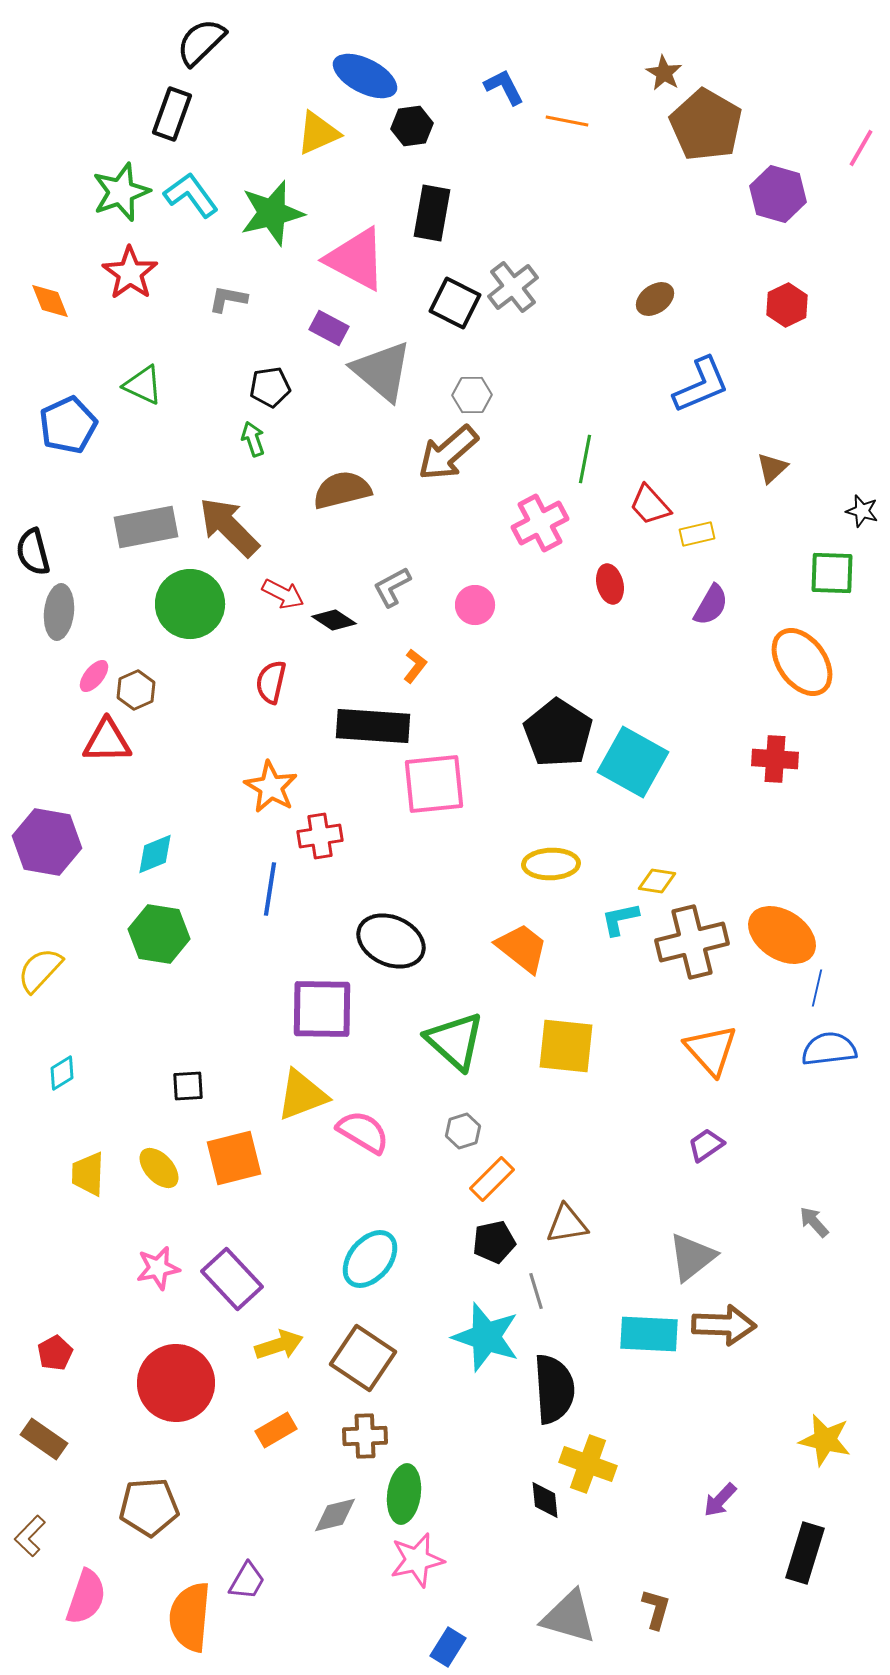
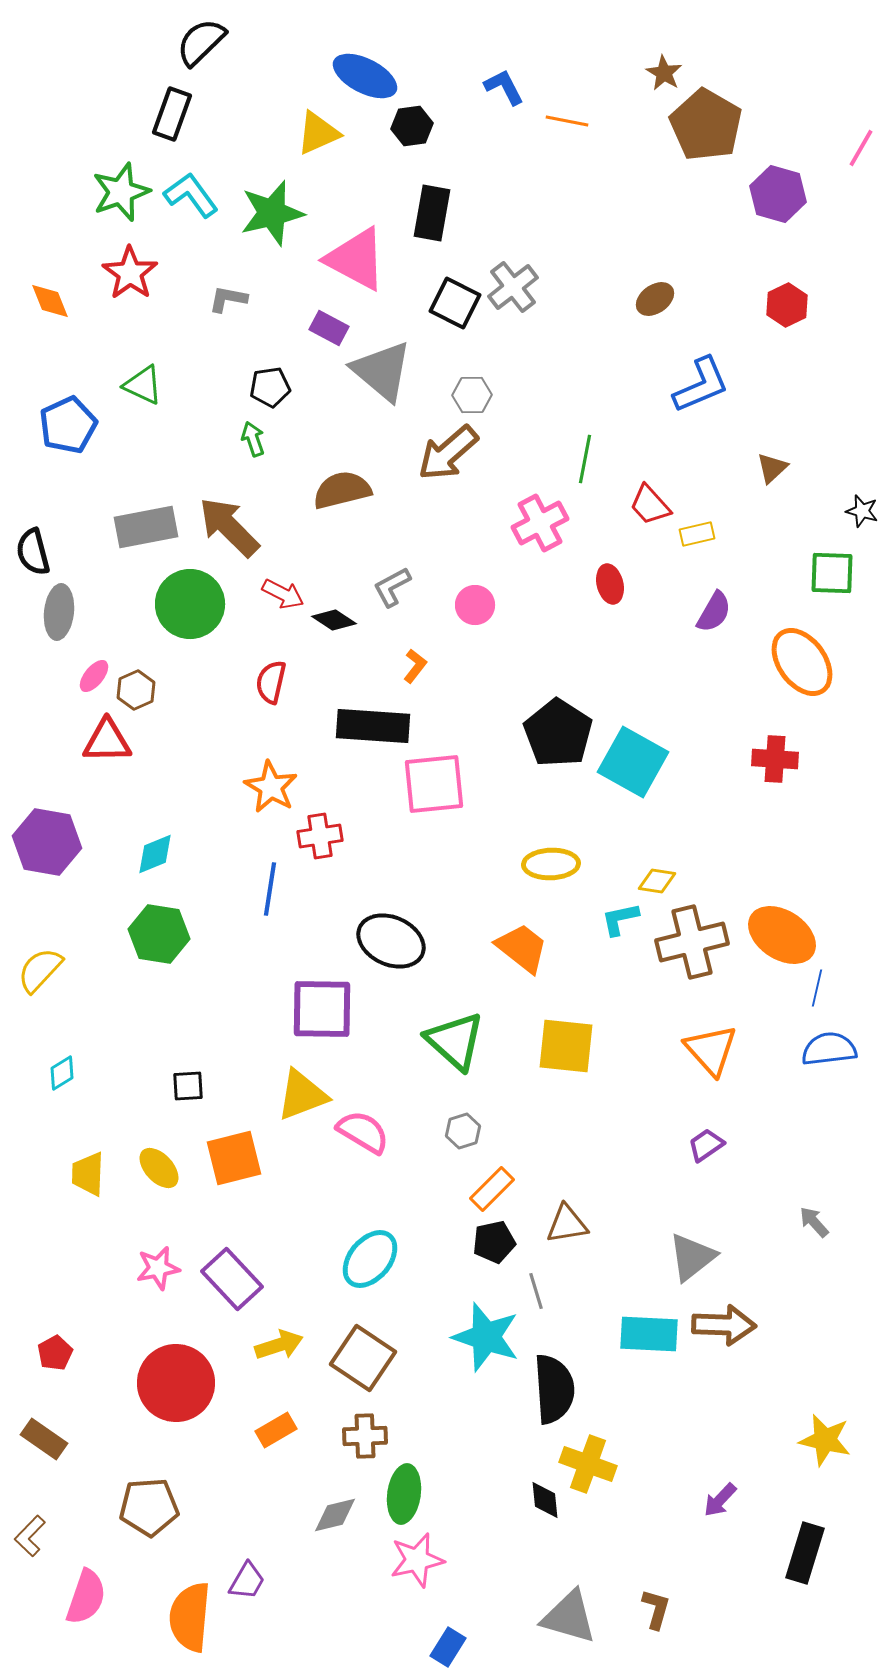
purple semicircle at (711, 605): moved 3 px right, 7 px down
orange rectangle at (492, 1179): moved 10 px down
